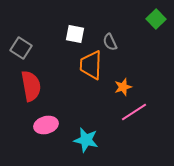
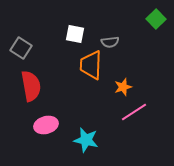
gray semicircle: rotated 72 degrees counterclockwise
